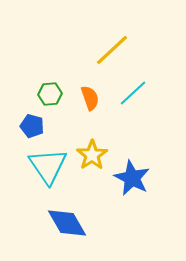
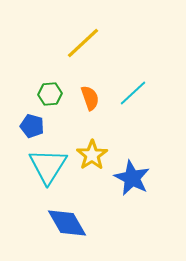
yellow line: moved 29 px left, 7 px up
cyan triangle: rotated 6 degrees clockwise
